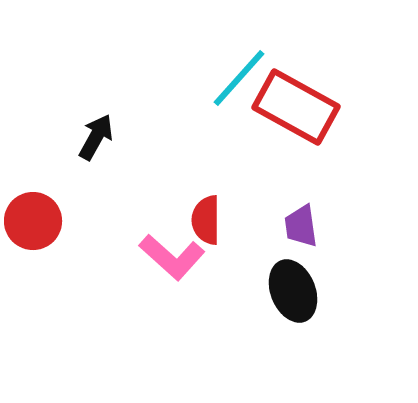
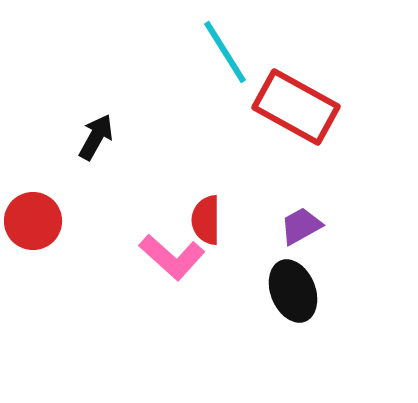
cyan line: moved 14 px left, 26 px up; rotated 74 degrees counterclockwise
purple trapezoid: rotated 69 degrees clockwise
